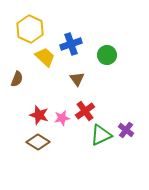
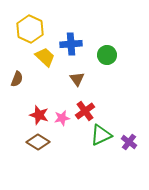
blue cross: rotated 15 degrees clockwise
purple cross: moved 3 px right, 12 px down
